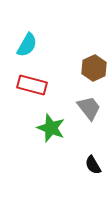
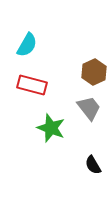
brown hexagon: moved 4 px down
